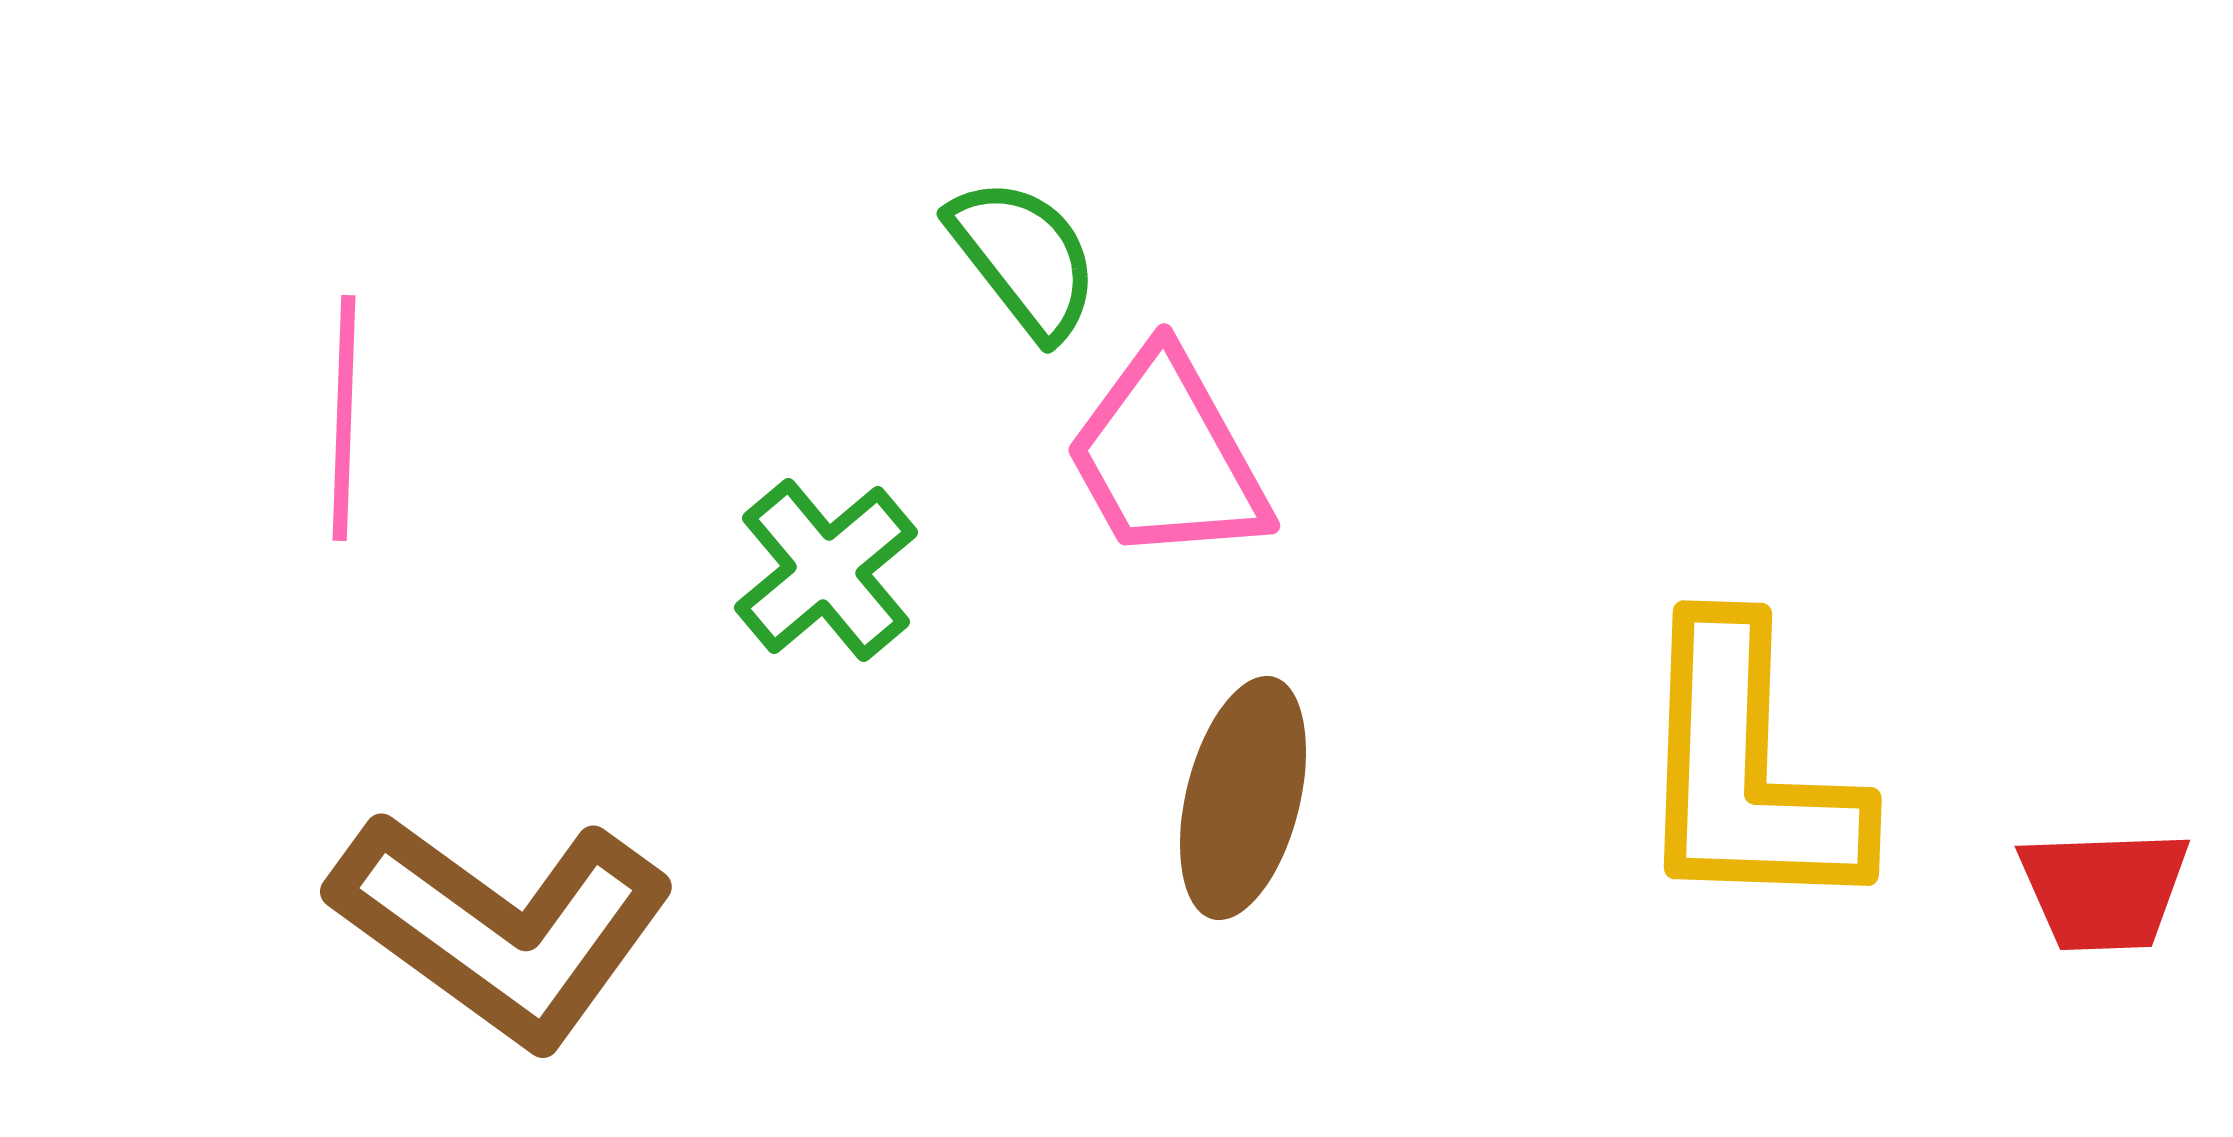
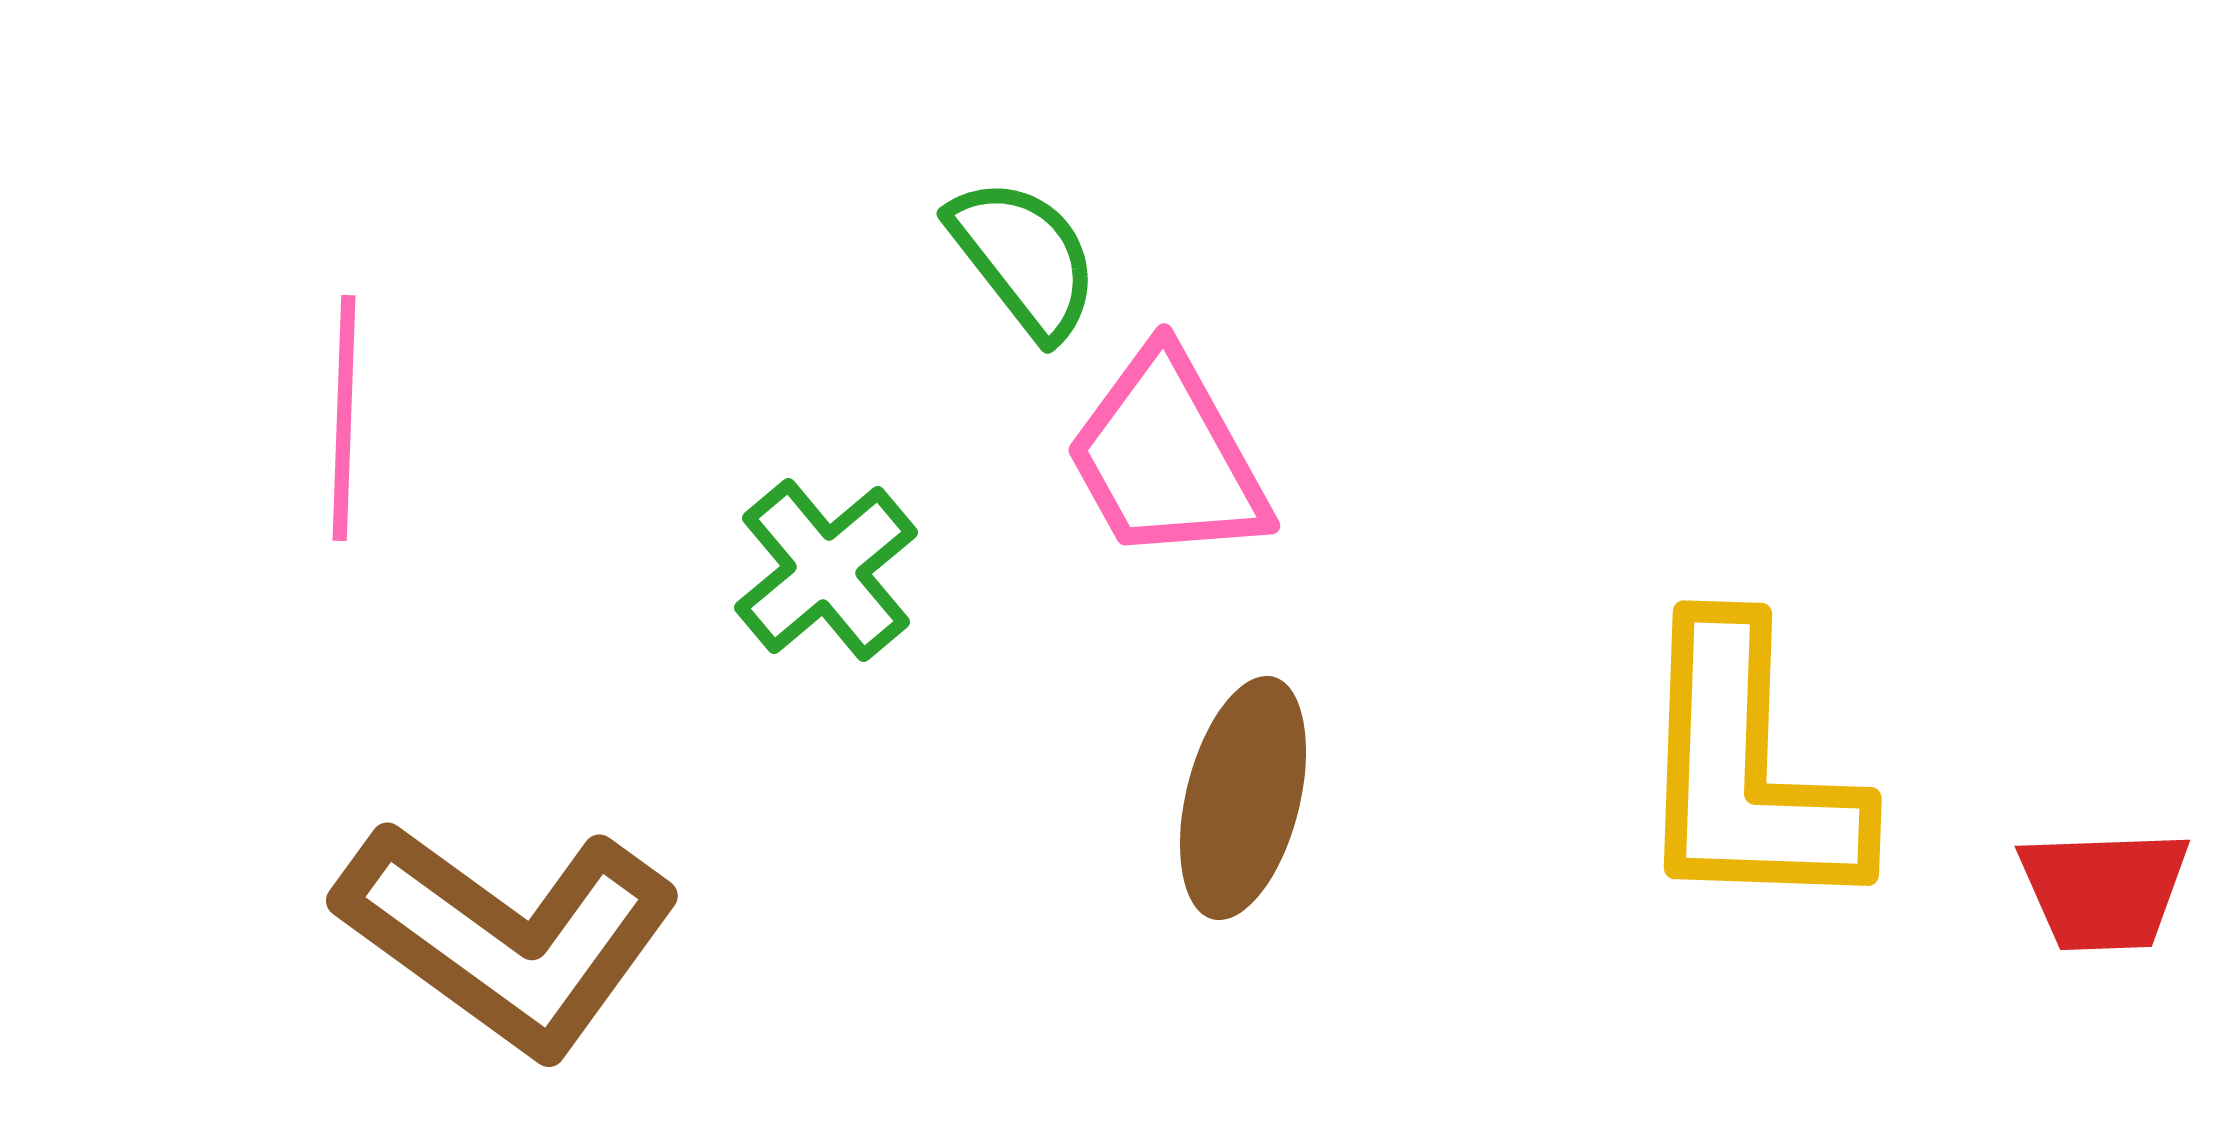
brown L-shape: moved 6 px right, 9 px down
